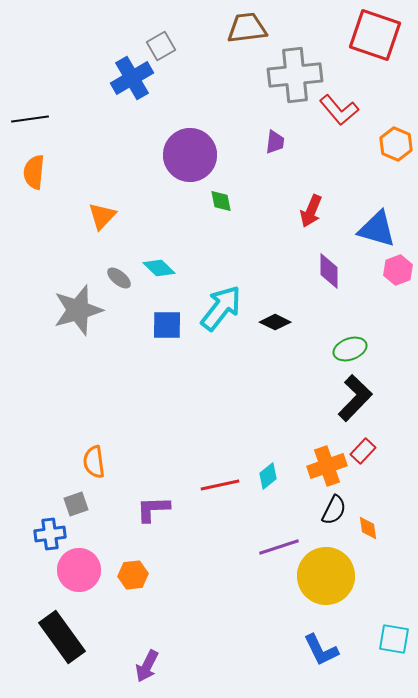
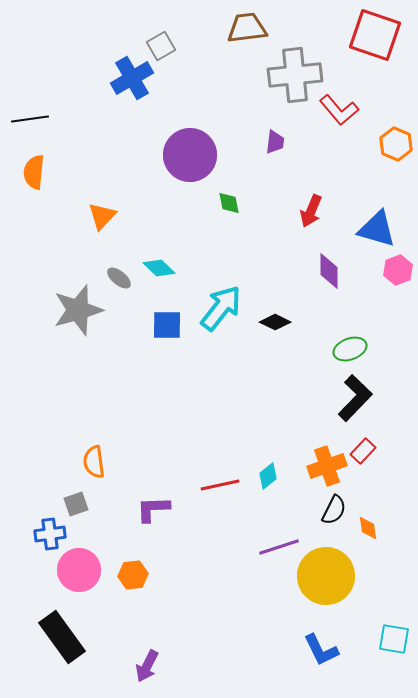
green diamond at (221, 201): moved 8 px right, 2 px down
